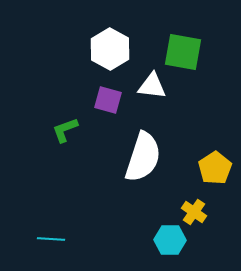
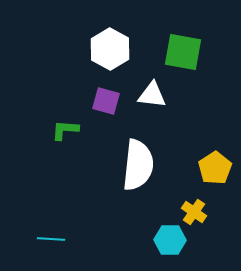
white triangle: moved 9 px down
purple square: moved 2 px left, 1 px down
green L-shape: rotated 24 degrees clockwise
white semicircle: moved 5 px left, 8 px down; rotated 12 degrees counterclockwise
